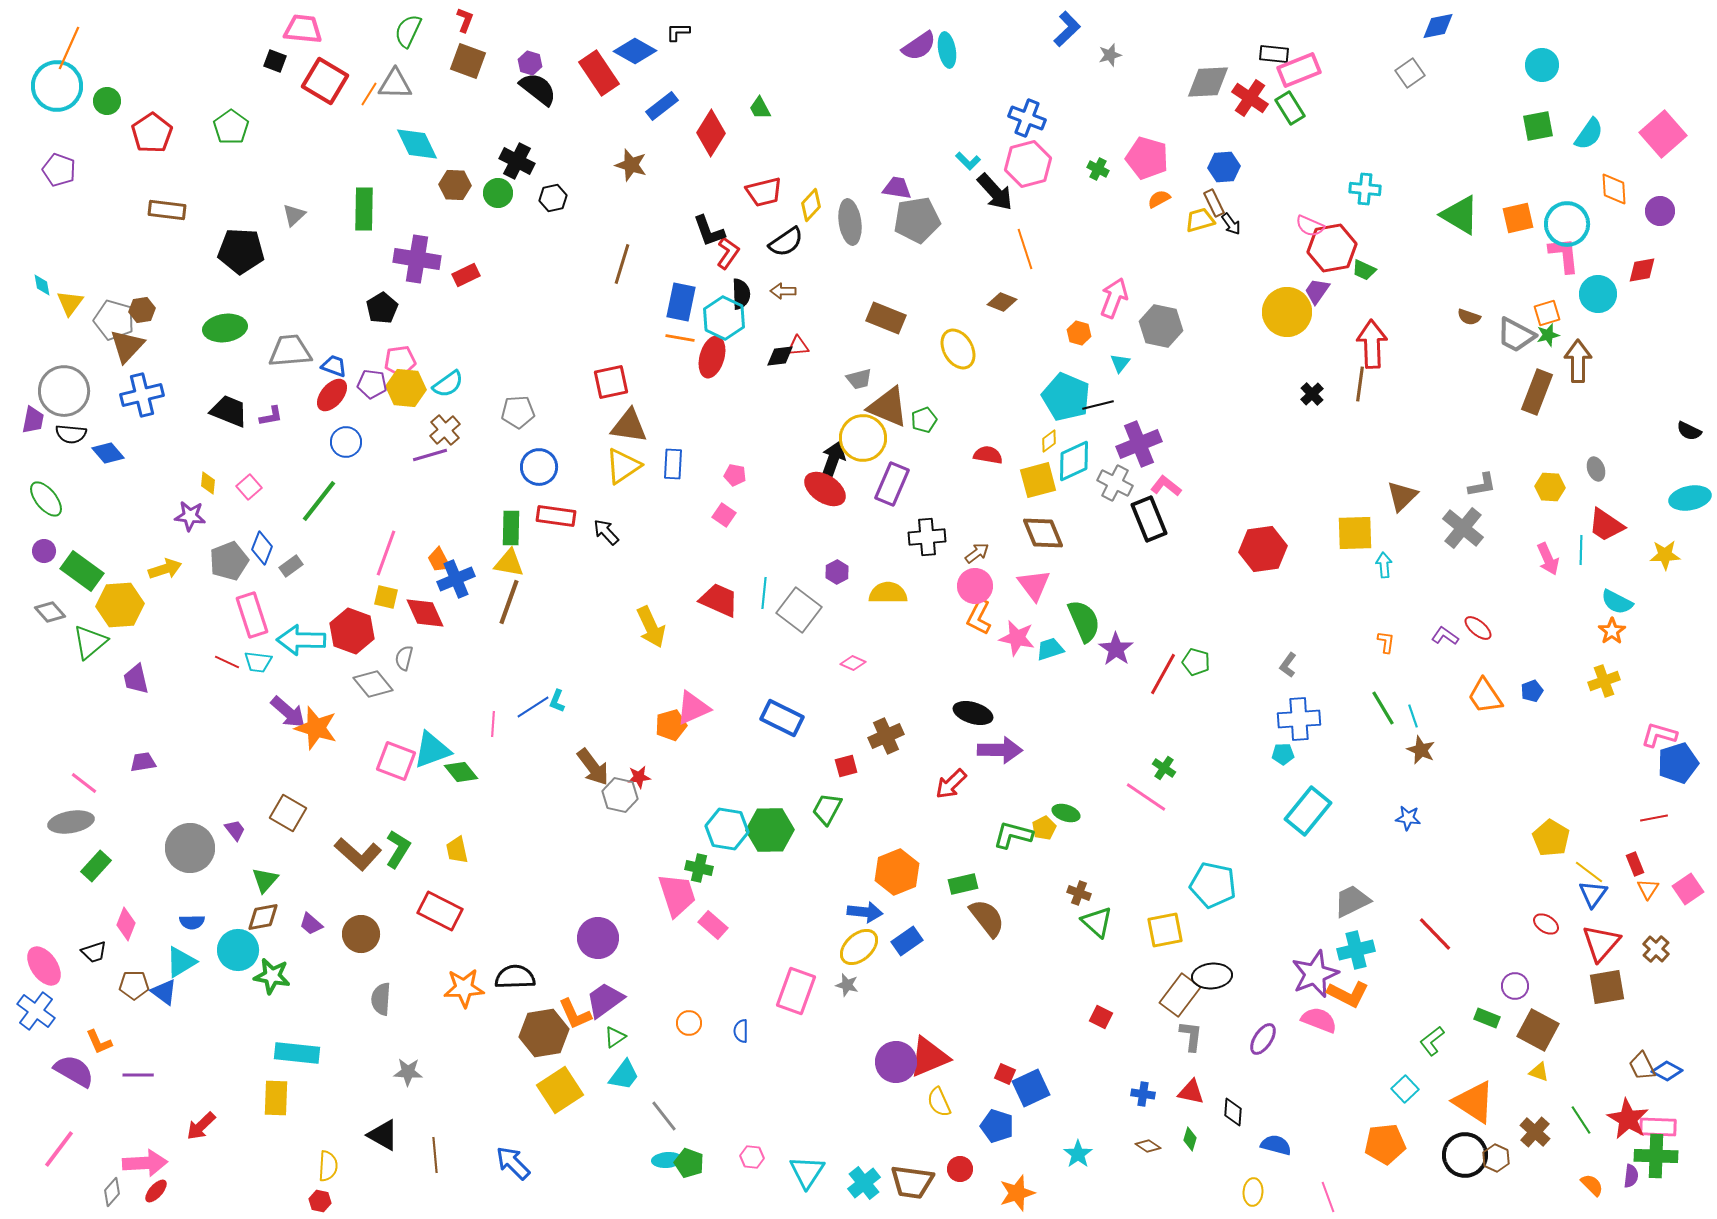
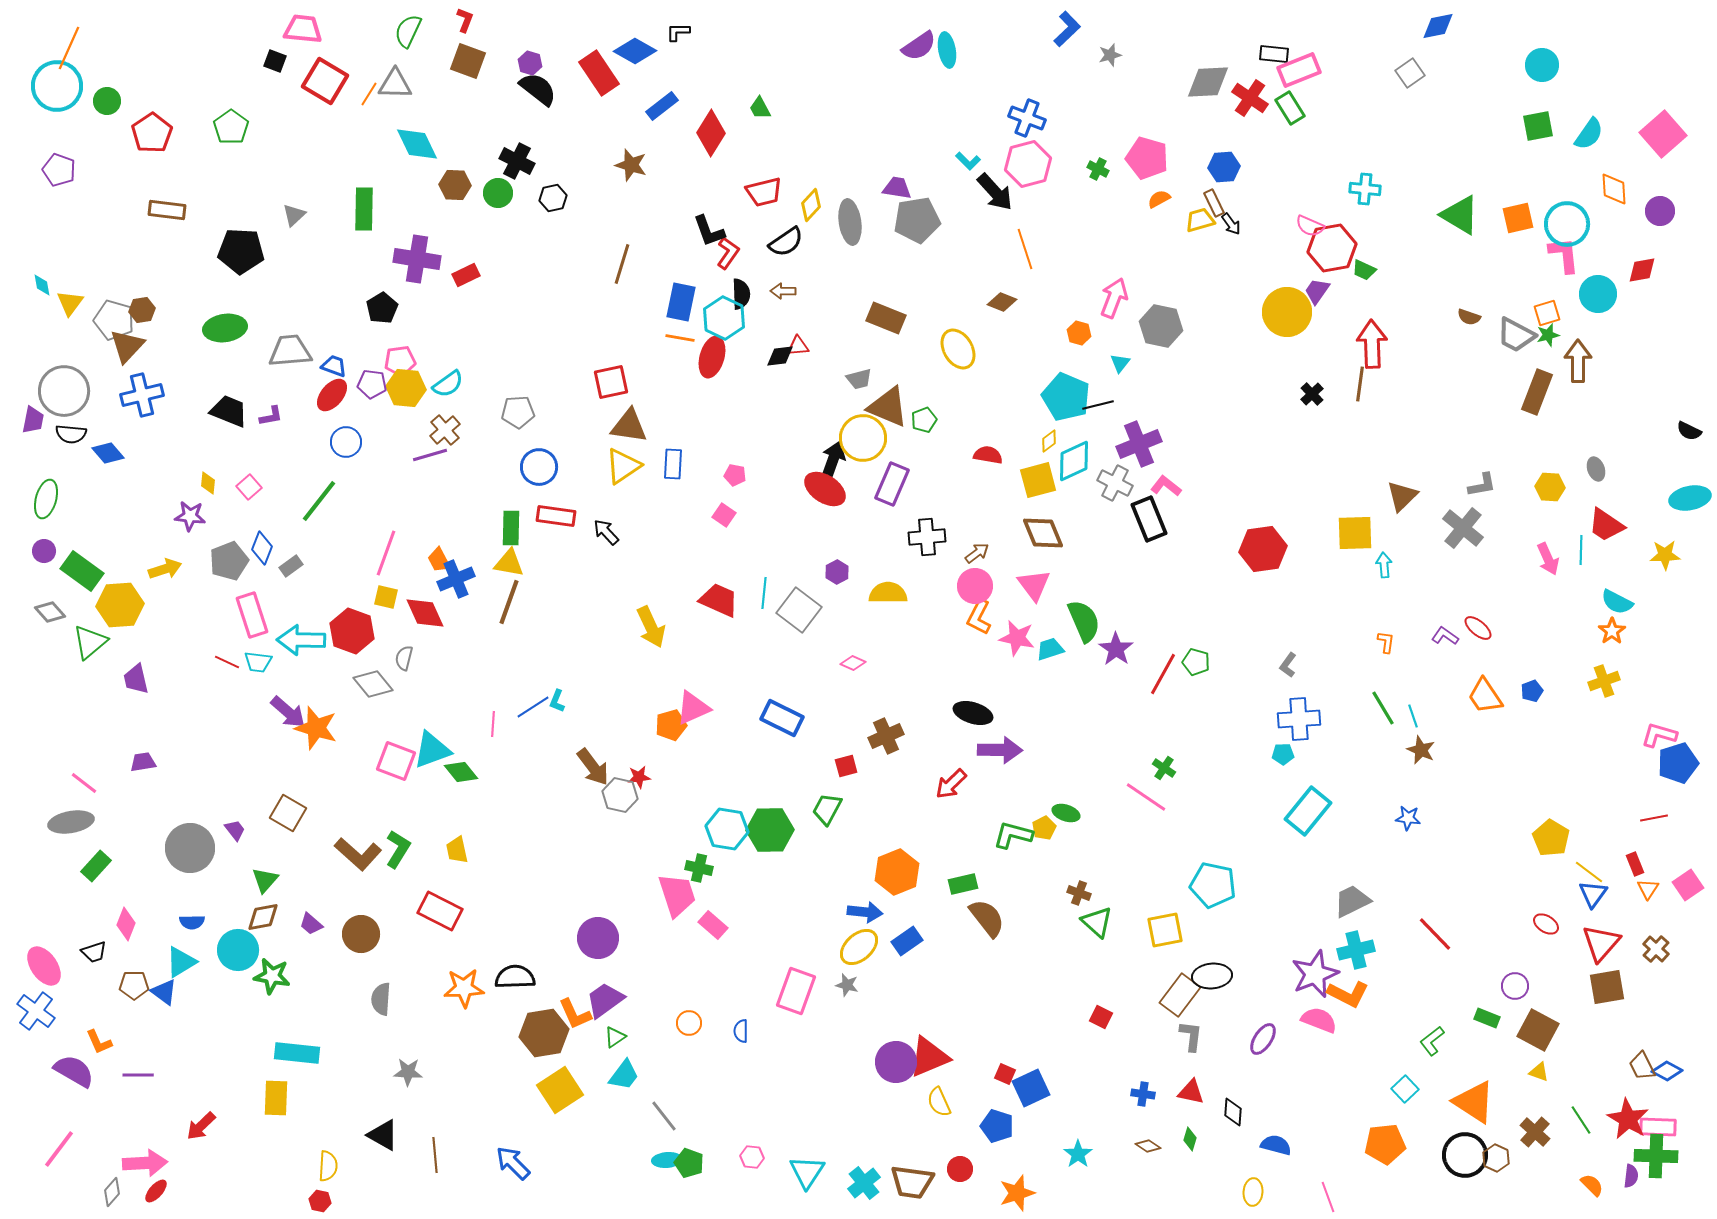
green ellipse at (46, 499): rotated 54 degrees clockwise
pink square at (1688, 889): moved 4 px up
